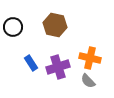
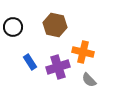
orange cross: moved 7 px left, 6 px up
blue rectangle: moved 1 px left, 1 px up
gray semicircle: moved 1 px right, 1 px up
